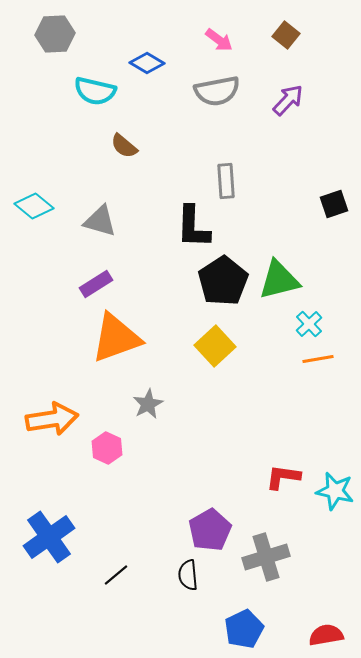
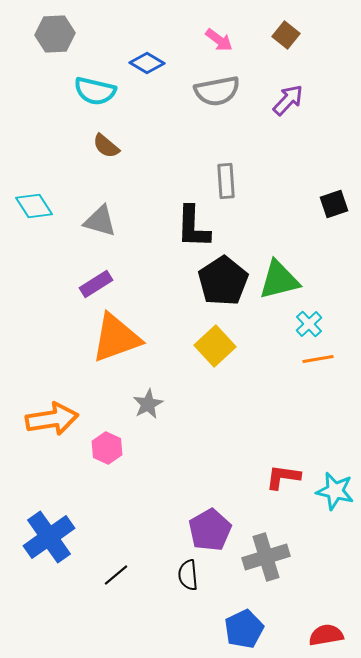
brown semicircle: moved 18 px left
cyan diamond: rotated 18 degrees clockwise
